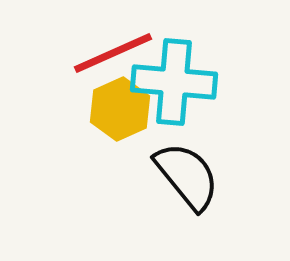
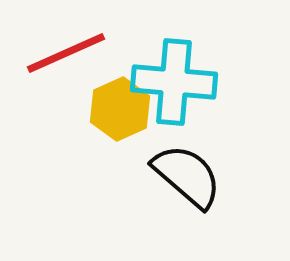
red line: moved 47 px left
black semicircle: rotated 10 degrees counterclockwise
